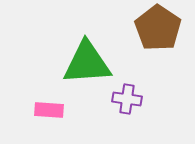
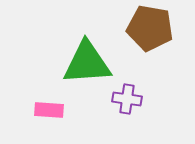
brown pentagon: moved 8 px left; rotated 24 degrees counterclockwise
